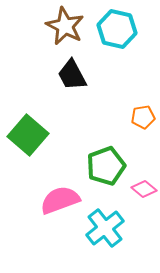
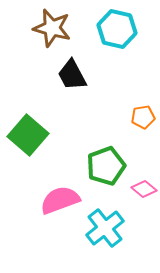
brown star: moved 13 px left, 2 px down; rotated 12 degrees counterclockwise
